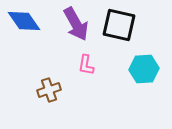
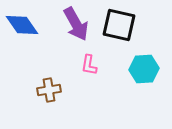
blue diamond: moved 2 px left, 4 px down
pink L-shape: moved 3 px right
brown cross: rotated 10 degrees clockwise
